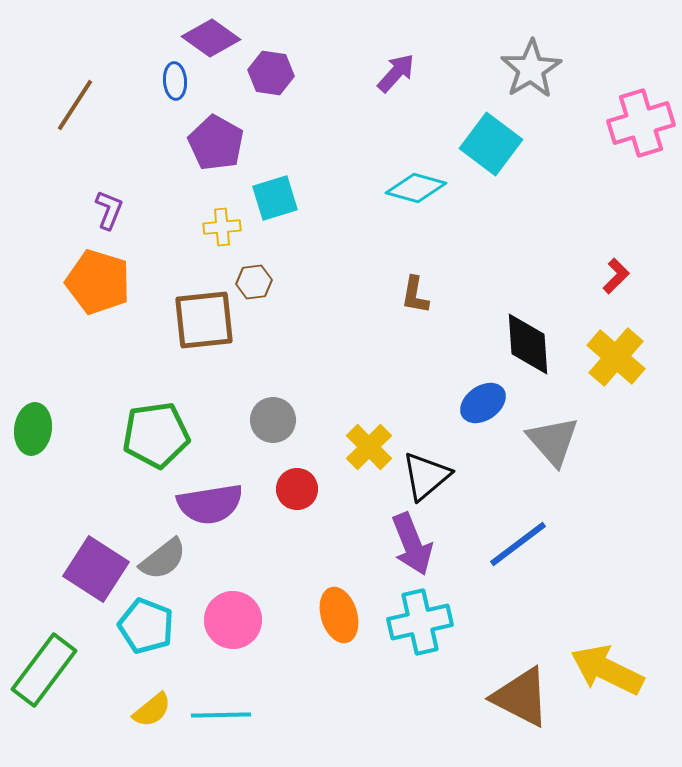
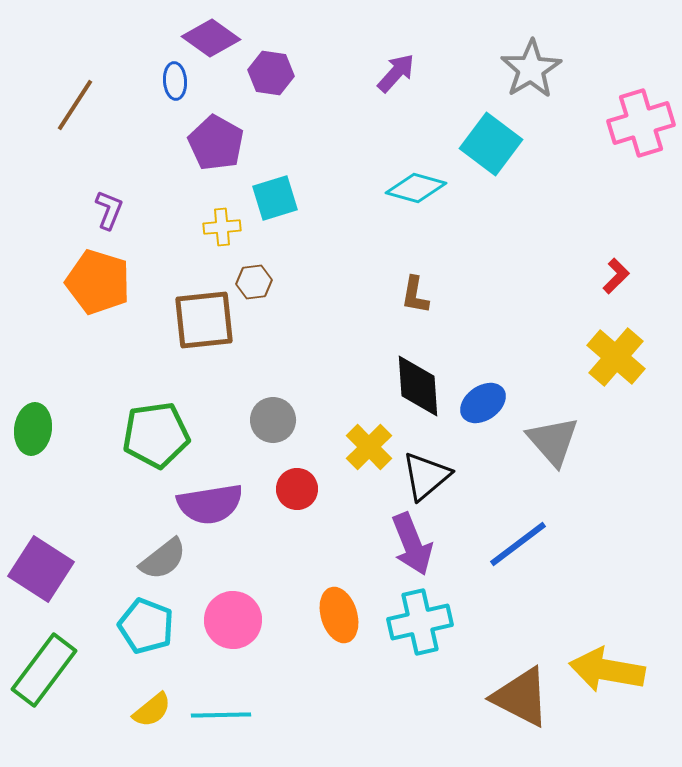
black diamond at (528, 344): moved 110 px left, 42 px down
purple square at (96, 569): moved 55 px left
yellow arrow at (607, 670): rotated 16 degrees counterclockwise
